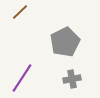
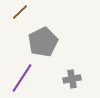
gray pentagon: moved 22 px left
